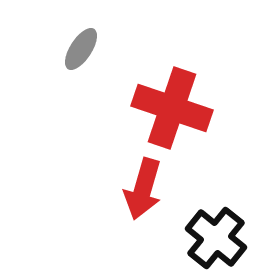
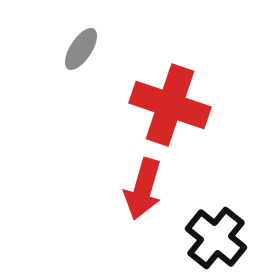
red cross: moved 2 px left, 3 px up
